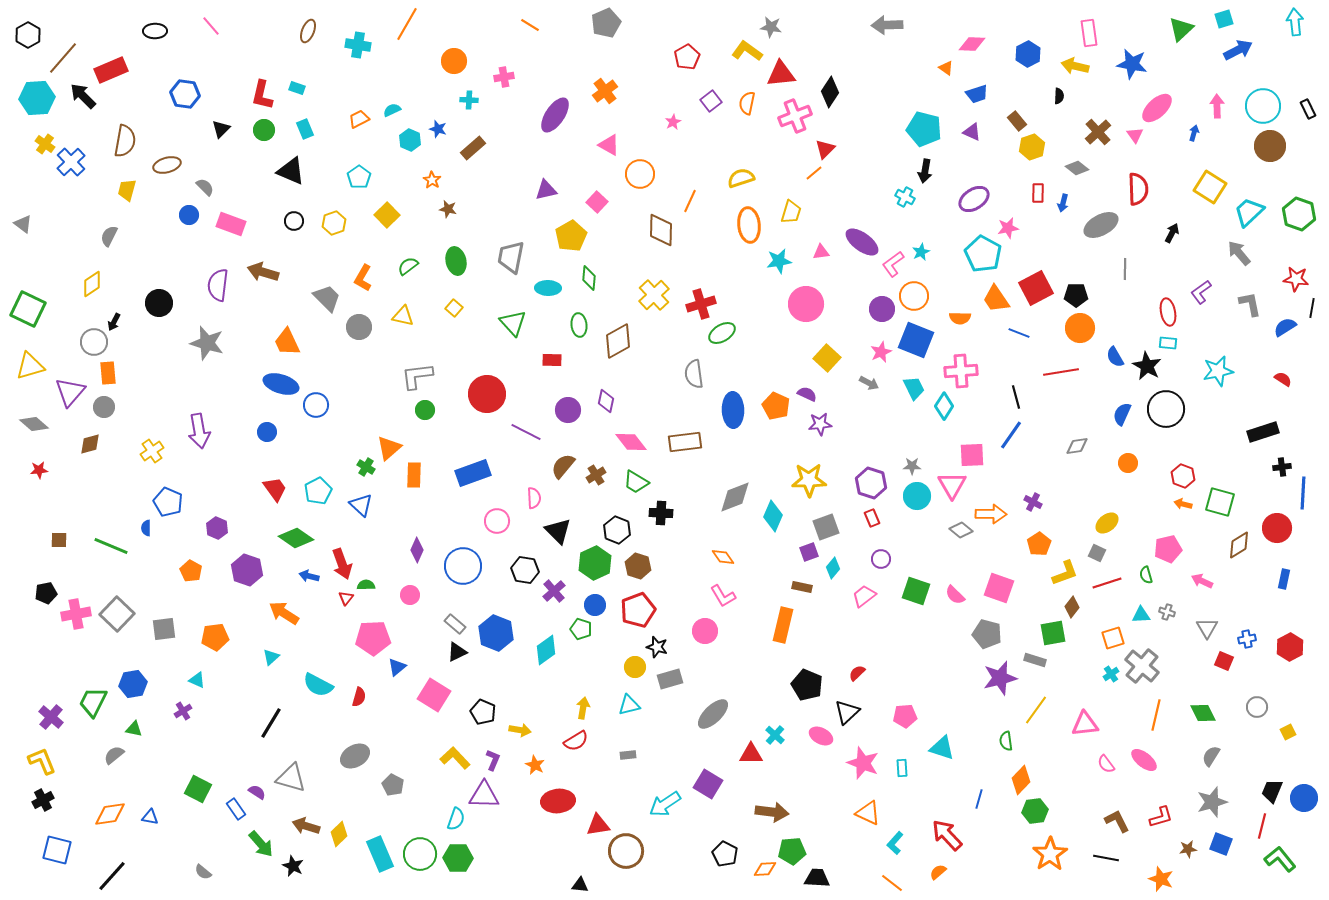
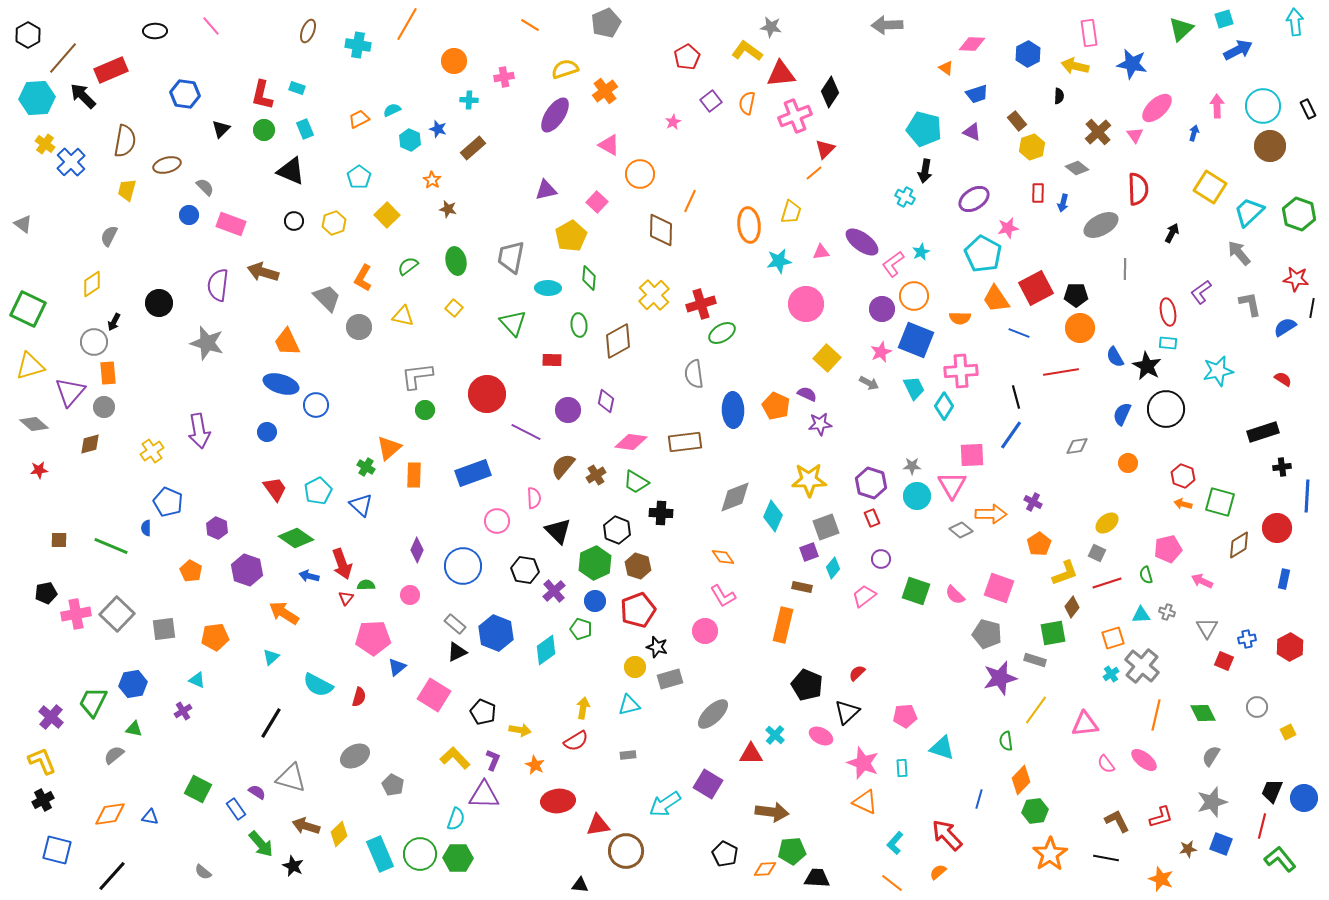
yellow semicircle at (741, 178): moved 176 px left, 109 px up
pink diamond at (631, 442): rotated 44 degrees counterclockwise
blue line at (1303, 493): moved 4 px right, 3 px down
blue circle at (595, 605): moved 4 px up
orange triangle at (868, 813): moved 3 px left, 11 px up
